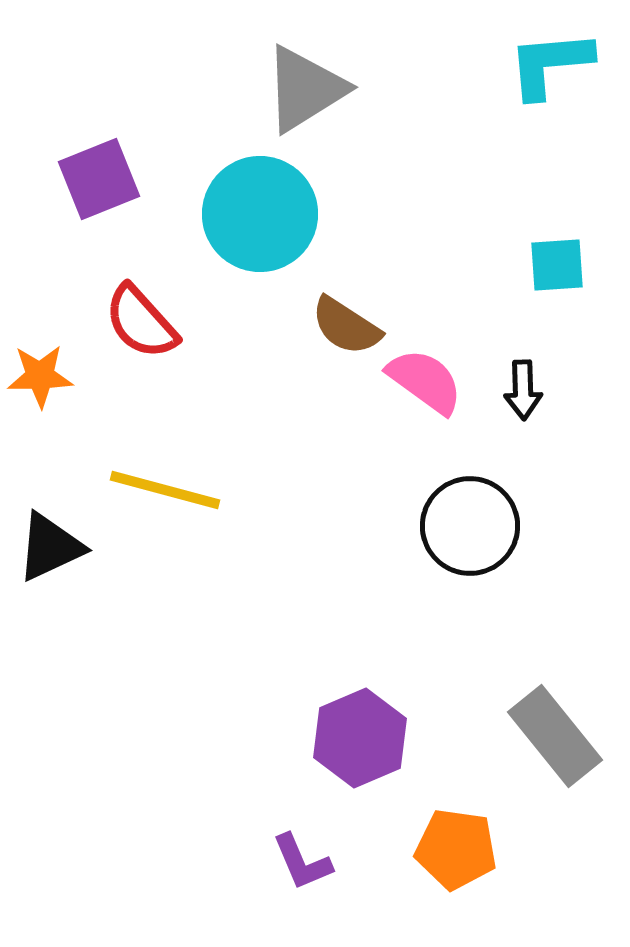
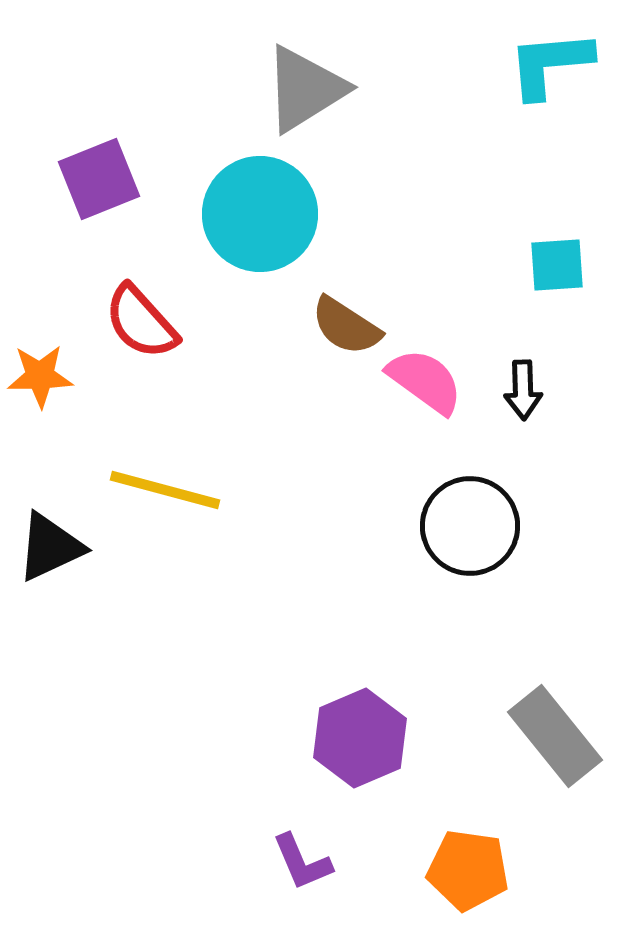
orange pentagon: moved 12 px right, 21 px down
